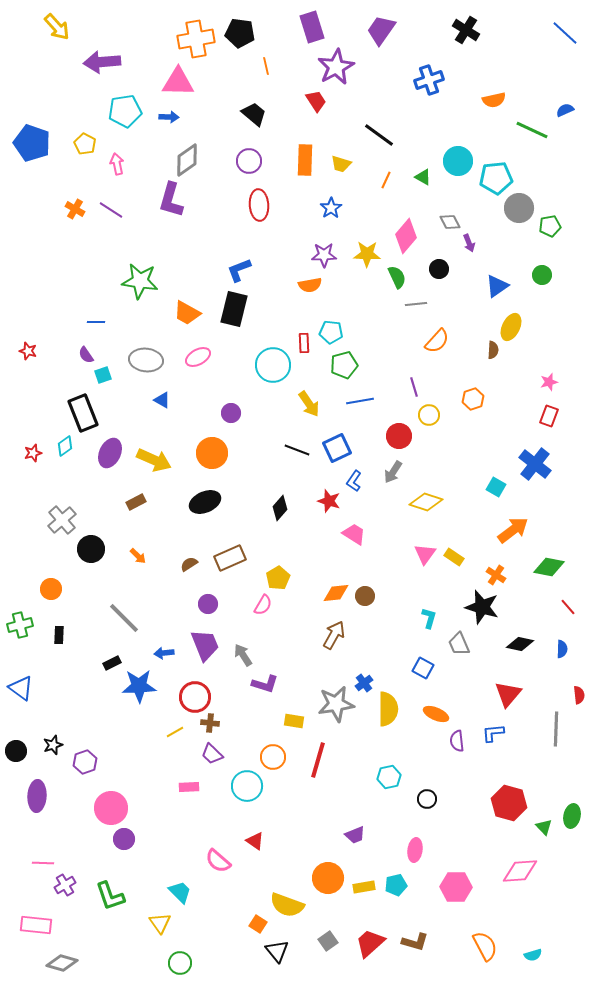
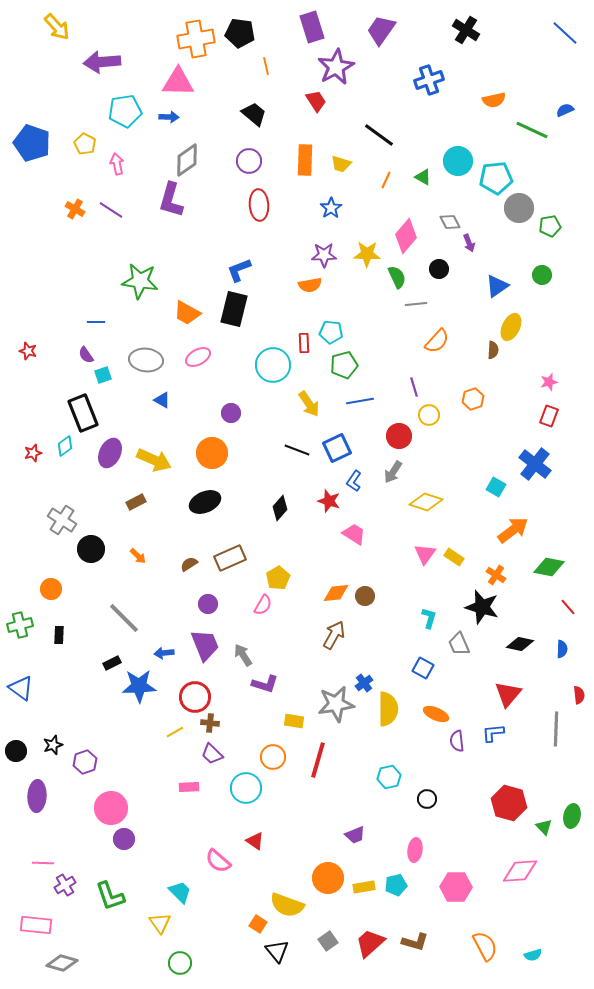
gray cross at (62, 520): rotated 16 degrees counterclockwise
cyan circle at (247, 786): moved 1 px left, 2 px down
